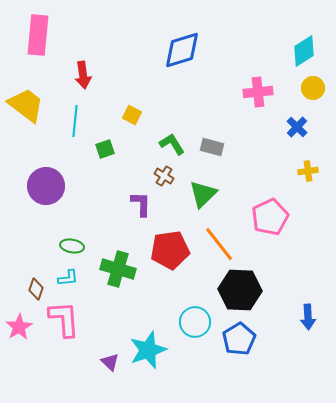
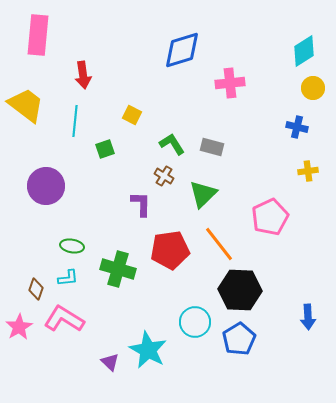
pink cross: moved 28 px left, 9 px up
blue cross: rotated 30 degrees counterclockwise
pink L-shape: rotated 54 degrees counterclockwise
cyan star: rotated 24 degrees counterclockwise
